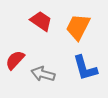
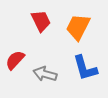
red trapezoid: rotated 30 degrees clockwise
gray arrow: moved 2 px right
